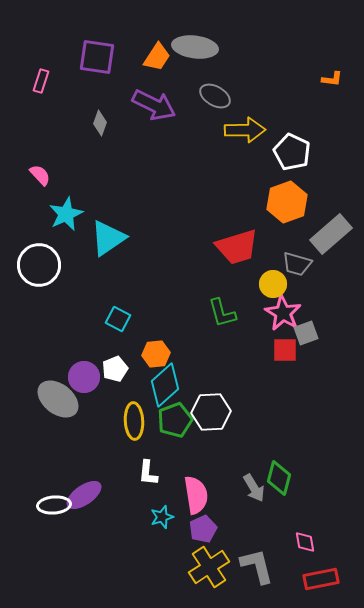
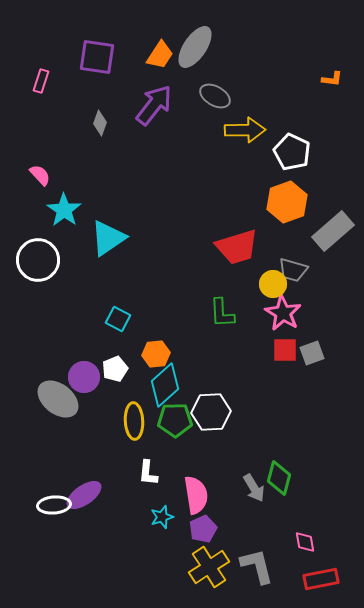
gray ellipse at (195, 47): rotated 63 degrees counterclockwise
orange trapezoid at (157, 57): moved 3 px right, 2 px up
purple arrow at (154, 105): rotated 78 degrees counterclockwise
cyan star at (66, 214): moved 2 px left, 4 px up; rotated 12 degrees counterclockwise
gray rectangle at (331, 234): moved 2 px right, 3 px up
gray trapezoid at (297, 264): moved 4 px left, 6 px down
white circle at (39, 265): moved 1 px left, 5 px up
green L-shape at (222, 313): rotated 12 degrees clockwise
gray square at (306, 333): moved 6 px right, 20 px down
green pentagon at (175, 420): rotated 20 degrees clockwise
